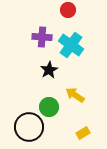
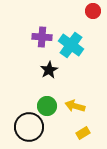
red circle: moved 25 px right, 1 px down
yellow arrow: moved 11 px down; rotated 18 degrees counterclockwise
green circle: moved 2 px left, 1 px up
